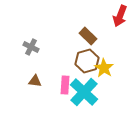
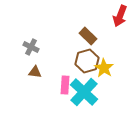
brown triangle: moved 9 px up
